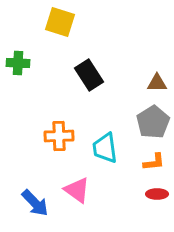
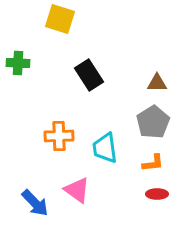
yellow square: moved 3 px up
orange L-shape: moved 1 px left, 1 px down
